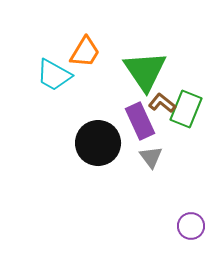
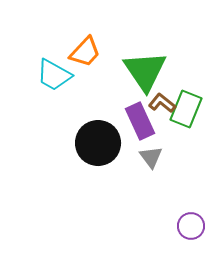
orange trapezoid: rotated 12 degrees clockwise
